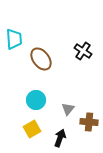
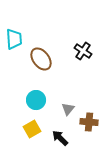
black arrow: rotated 66 degrees counterclockwise
